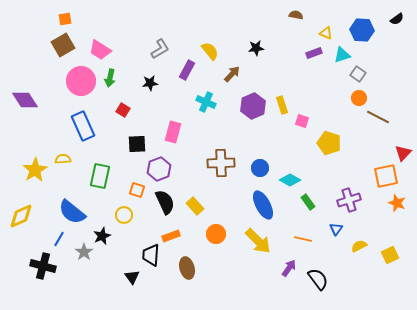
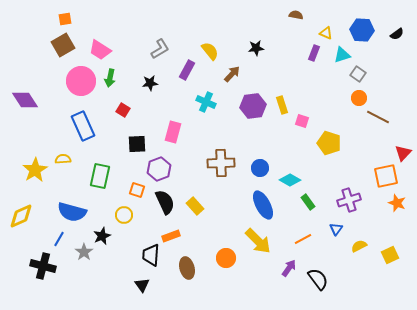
black semicircle at (397, 19): moved 15 px down
purple rectangle at (314, 53): rotated 49 degrees counterclockwise
purple hexagon at (253, 106): rotated 15 degrees clockwise
blue semicircle at (72, 212): rotated 24 degrees counterclockwise
orange circle at (216, 234): moved 10 px right, 24 px down
orange line at (303, 239): rotated 42 degrees counterclockwise
black triangle at (132, 277): moved 10 px right, 8 px down
